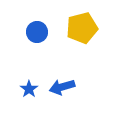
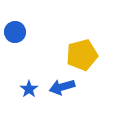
yellow pentagon: moved 27 px down
blue circle: moved 22 px left
